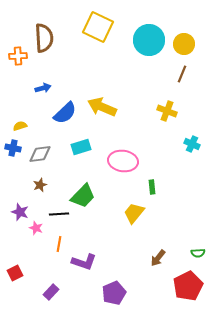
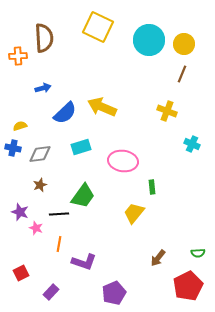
green trapezoid: rotated 8 degrees counterclockwise
red square: moved 6 px right
